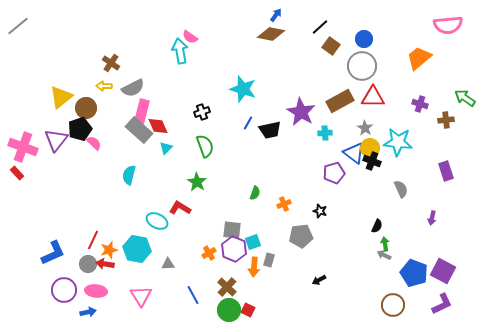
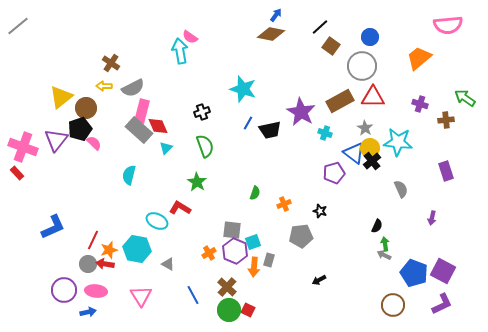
blue circle at (364, 39): moved 6 px right, 2 px up
cyan cross at (325, 133): rotated 24 degrees clockwise
black cross at (372, 161): rotated 30 degrees clockwise
purple hexagon at (234, 249): moved 1 px right, 2 px down
blue L-shape at (53, 253): moved 26 px up
gray triangle at (168, 264): rotated 32 degrees clockwise
